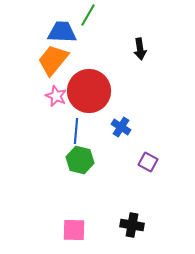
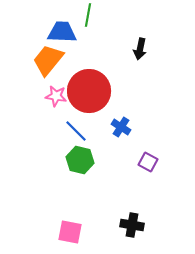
green line: rotated 20 degrees counterclockwise
black arrow: rotated 20 degrees clockwise
orange trapezoid: moved 5 px left
pink star: rotated 15 degrees counterclockwise
blue line: rotated 50 degrees counterclockwise
pink square: moved 4 px left, 2 px down; rotated 10 degrees clockwise
